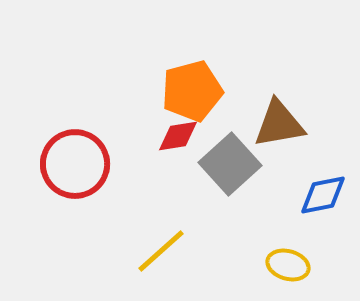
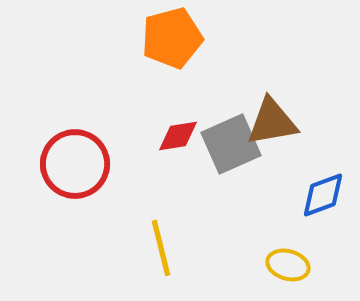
orange pentagon: moved 20 px left, 53 px up
brown triangle: moved 7 px left, 2 px up
gray square: moved 1 px right, 20 px up; rotated 18 degrees clockwise
blue diamond: rotated 9 degrees counterclockwise
yellow line: moved 3 px up; rotated 62 degrees counterclockwise
